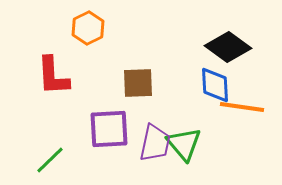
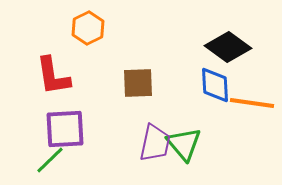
red L-shape: rotated 6 degrees counterclockwise
orange line: moved 10 px right, 4 px up
purple square: moved 44 px left
